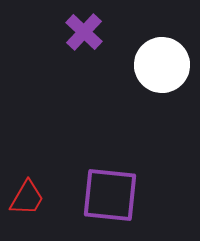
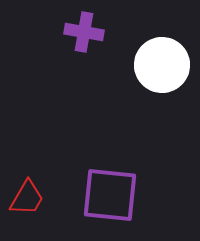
purple cross: rotated 33 degrees counterclockwise
